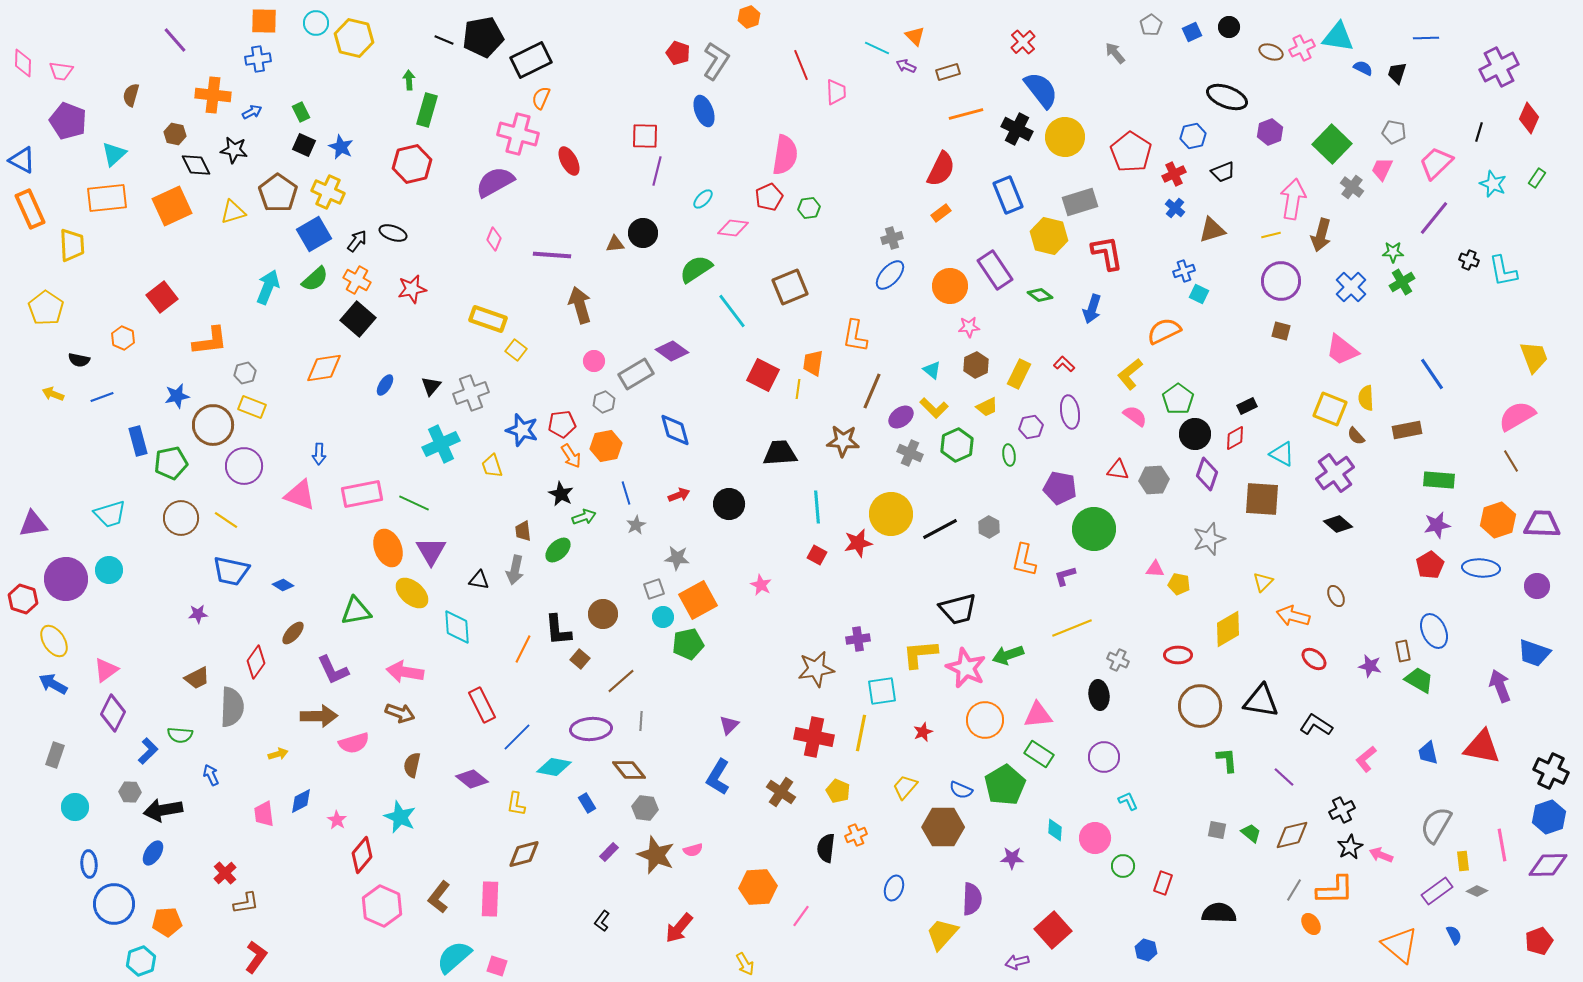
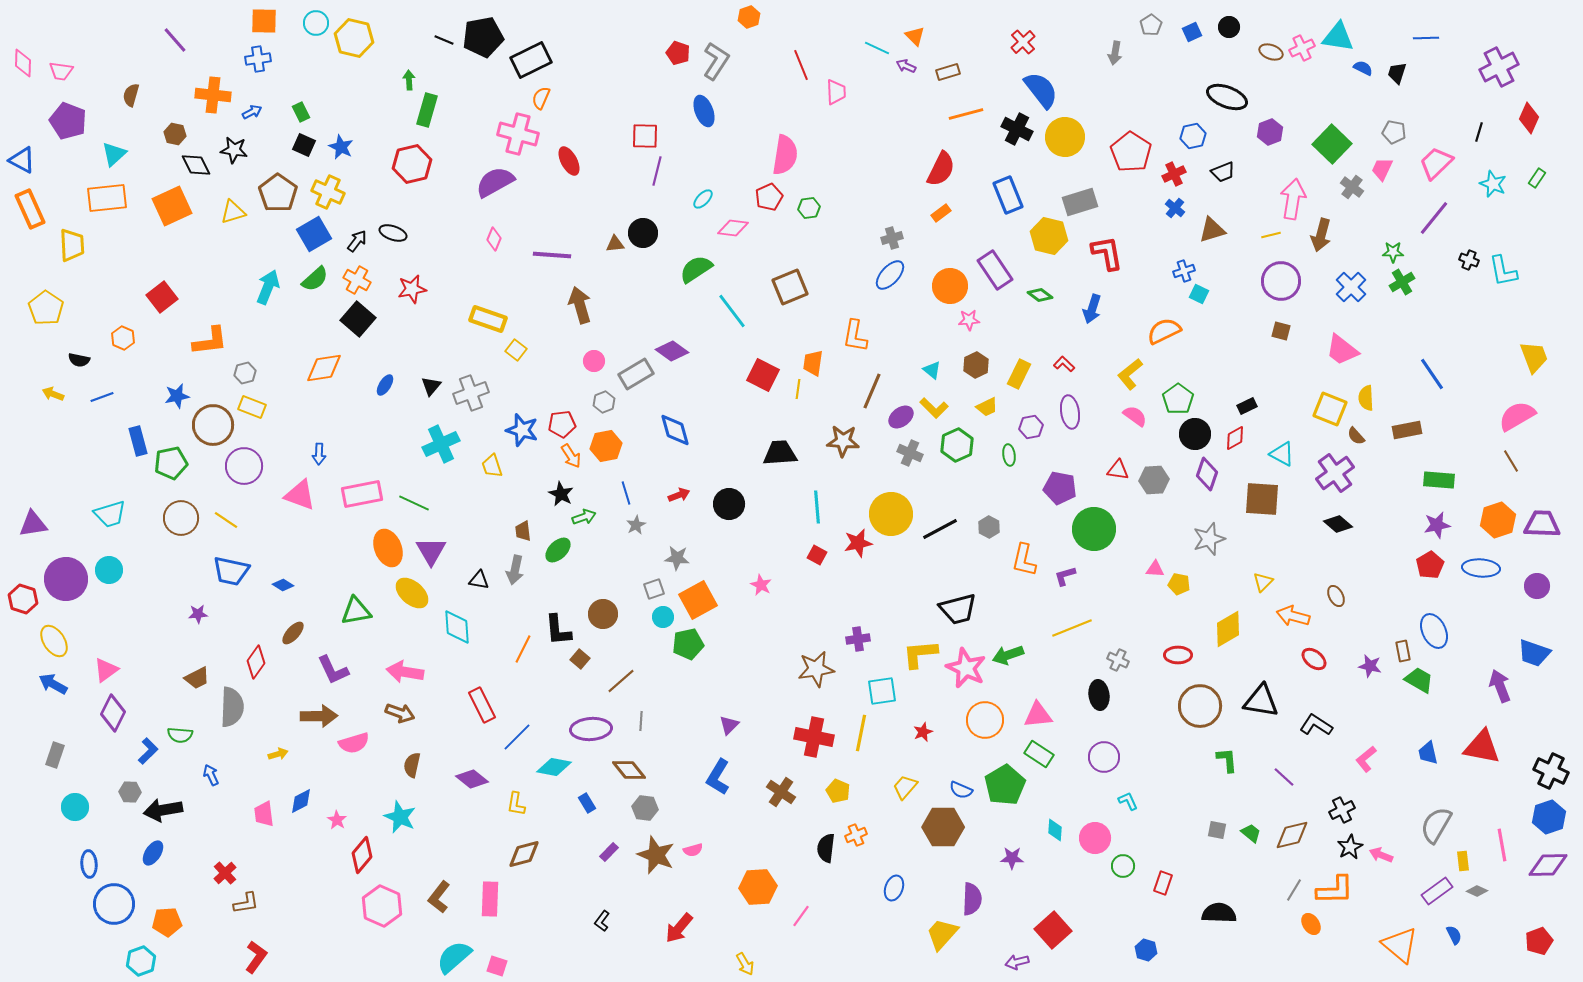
gray arrow at (1115, 53): rotated 130 degrees counterclockwise
pink star at (969, 327): moved 7 px up
